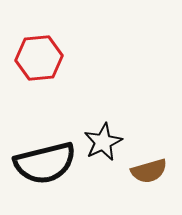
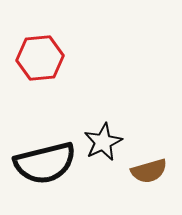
red hexagon: moved 1 px right
